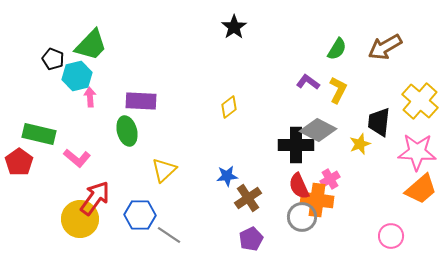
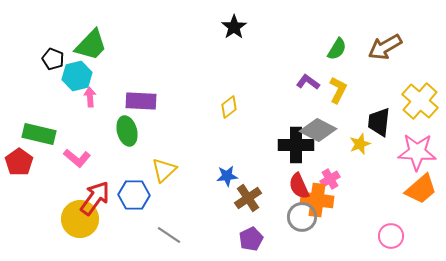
blue hexagon: moved 6 px left, 20 px up
